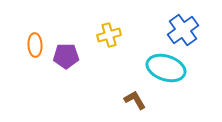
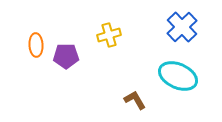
blue cross: moved 1 px left, 3 px up; rotated 8 degrees counterclockwise
orange ellipse: moved 1 px right
cyan ellipse: moved 12 px right, 8 px down; rotated 6 degrees clockwise
